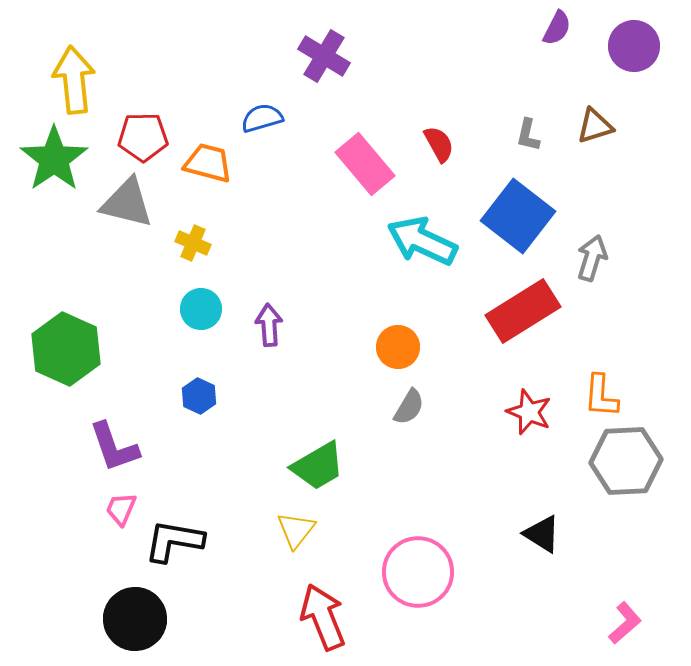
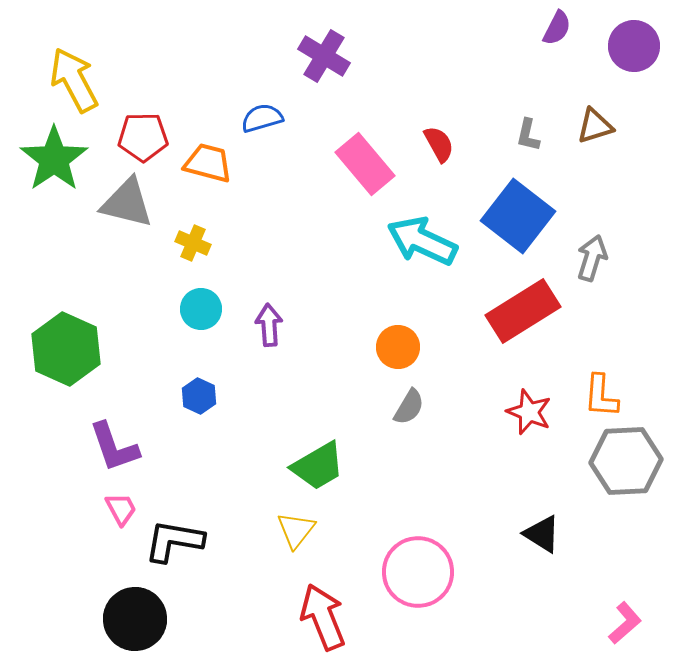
yellow arrow: rotated 22 degrees counterclockwise
pink trapezoid: rotated 129 degrees clockwise
